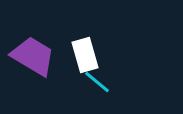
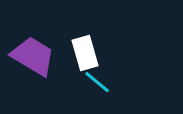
white rectangle: moved 2 px up
